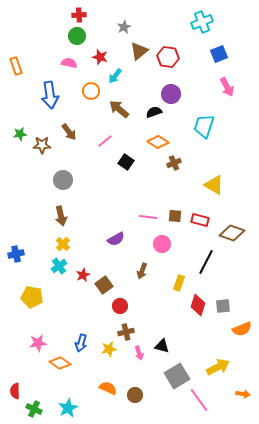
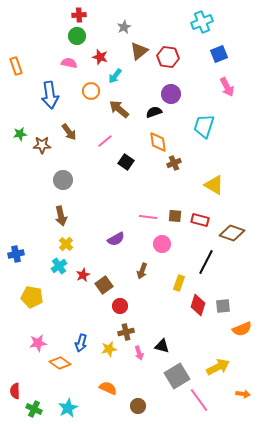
orange diamond at (158, 142): rotated 50 degrees clockwise
yellow cross at (63, 244): moved 3 px right
brown circle at (135, 395): moved 3 px right, 11 px down
